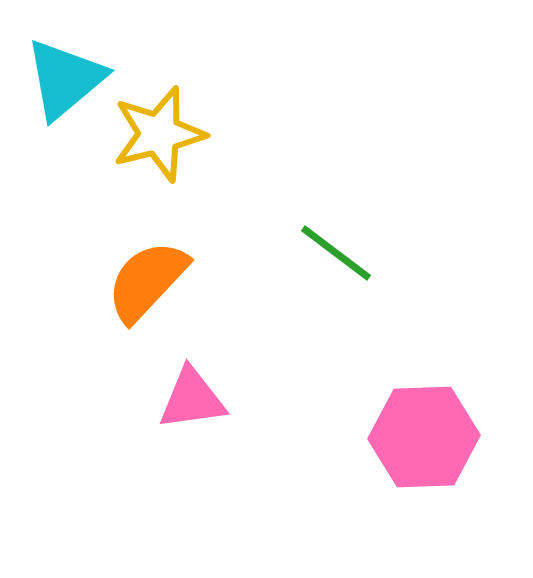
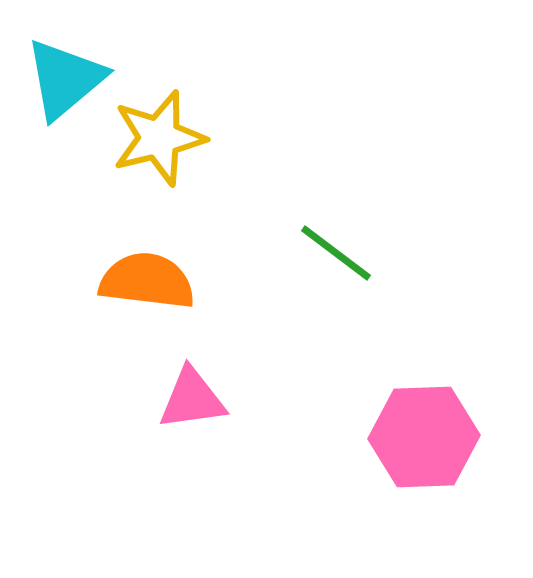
yellow star: moved 4 px down
orange semicircle: rotated 54 degrees clockwise
